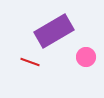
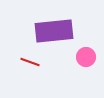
purple rectangle: rotated 24 degrees clockwise
